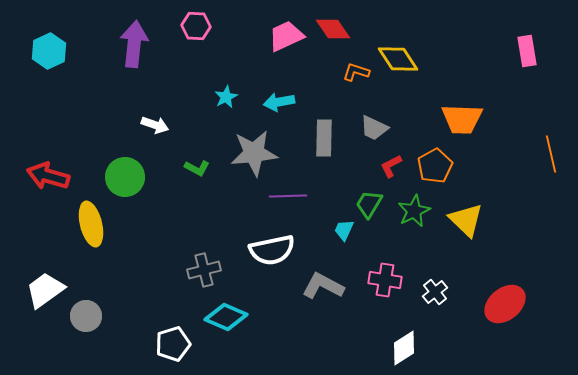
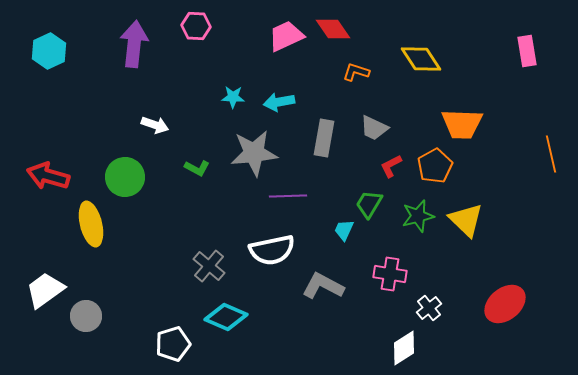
yellow diamond: moved 23 px right
cyan star: moved 7 px right; rotated 30 degrees clockwise
orange trapezoid: moved 5 px down
gray rectangle: rotated 9 degrees clockwise
green star: moved 4 px right, 5 px down; rotated 12 degrees clockwise
gray cross: moved 5 px right, 4 px up; rotated 36 degrees counterclockwise
pink cross: moved 5 px right, 6 px up
white cross: moved 6 px left, 16 px down
